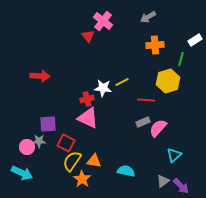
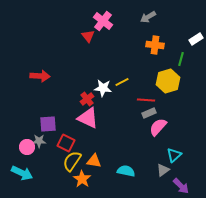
white rectangle: moved 1 px right, 1 px up
orange cross: rotated 12 degrees clockwise
red cross: rotated 24 degrees counterclockwise
gray rectangle: moved 6 px right, 9 px up
pink semicircle: moved 1 px up
gray triangle: moved 11 px up
